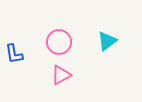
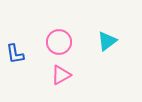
blue L-shape: moved 1 px right
